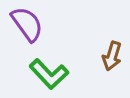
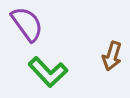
green L-shape: moved 1 px left, 2 px up
